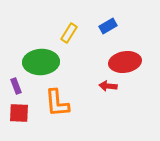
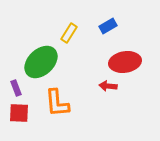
green ellipse: rotated 40 degrees counterclockwise
purple rectangle: moved 2 px down
